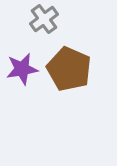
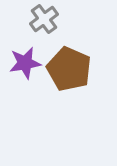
purple star: moved 3 px right, 6 px up
